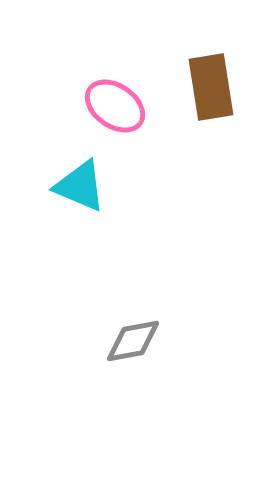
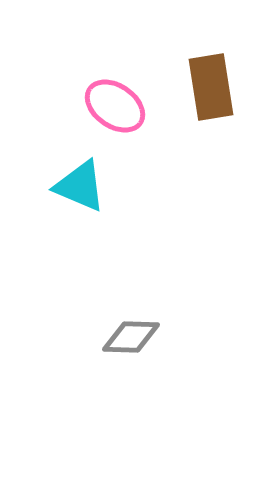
gray diamond: moved 2 px left, 4 px up; rotated 12 degrees clockwise
